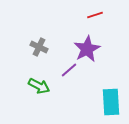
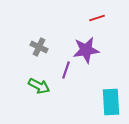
red line: moved 2 px right, 3 px down
purple star: moved 1 px left, 1 px down; rotated 20 degrees clockwise
purple line: moved 3 px left; rotated 30 degrees counterclockwise
